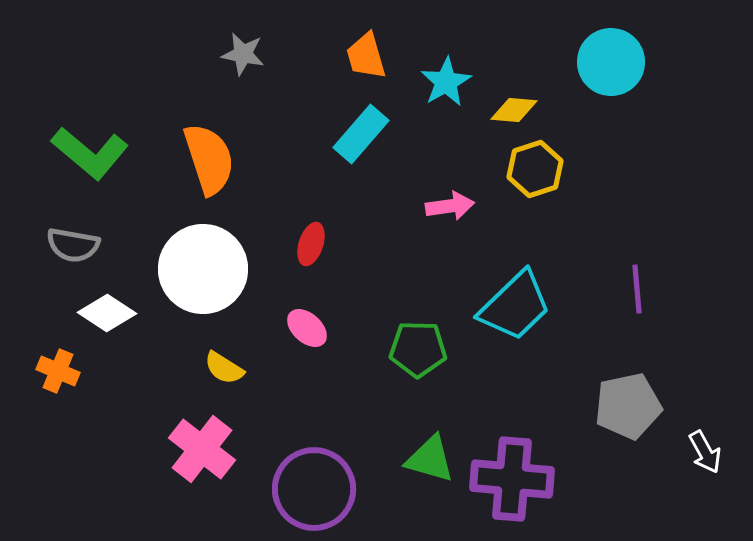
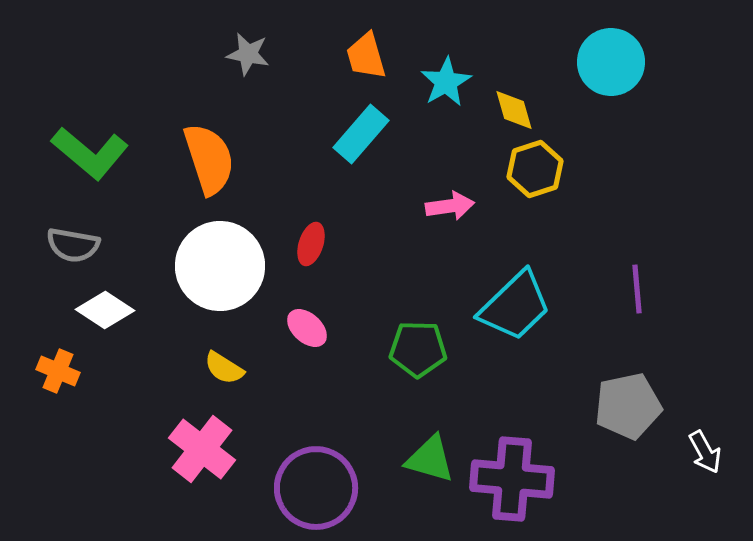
gray star: moved 5 px right
yellow diamond: rotated 69 degrees clockwise
white circle: moved 17 px right, 3 px up
white diamond: moved 2 px left, 3 px up
purple circle: moved 2 px right, 1 px up
